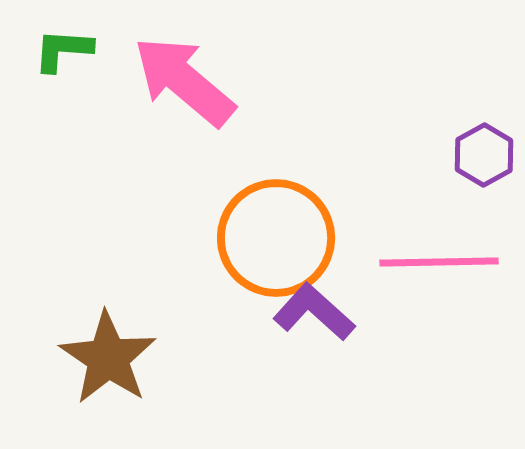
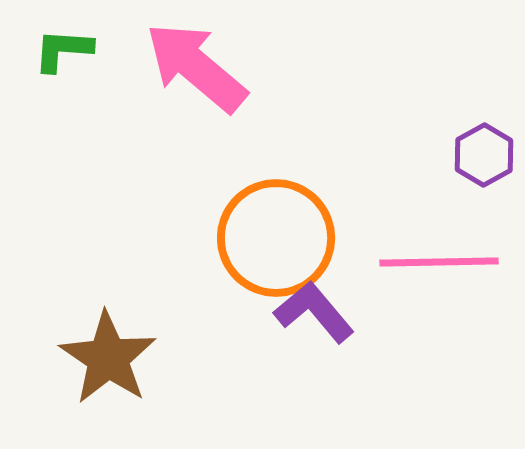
pink arrow: moved 12 px right, 14 px up
purple L-shape: rotated 8 degrees clockwise
